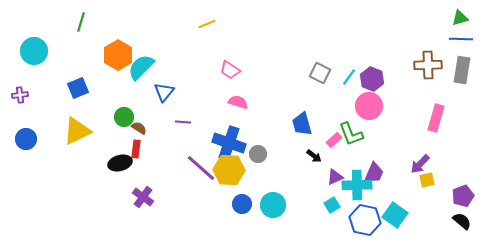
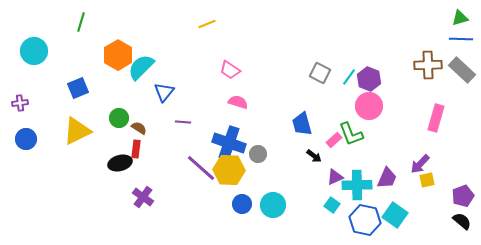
gray rectangle at (462, 70): rotated 56 degrees counterclockwise
purple hexagon at (372, 79): moved 3 px left
purple cross at (20, 95): moved 8 px down
green circle at (124, 117): moved 5 px left, 1 px down
purple trapezoid at (374, 173): moved 13 px right, 5 px down
cyan square at (332, 205): rotated 21 degrees counterclockwise
